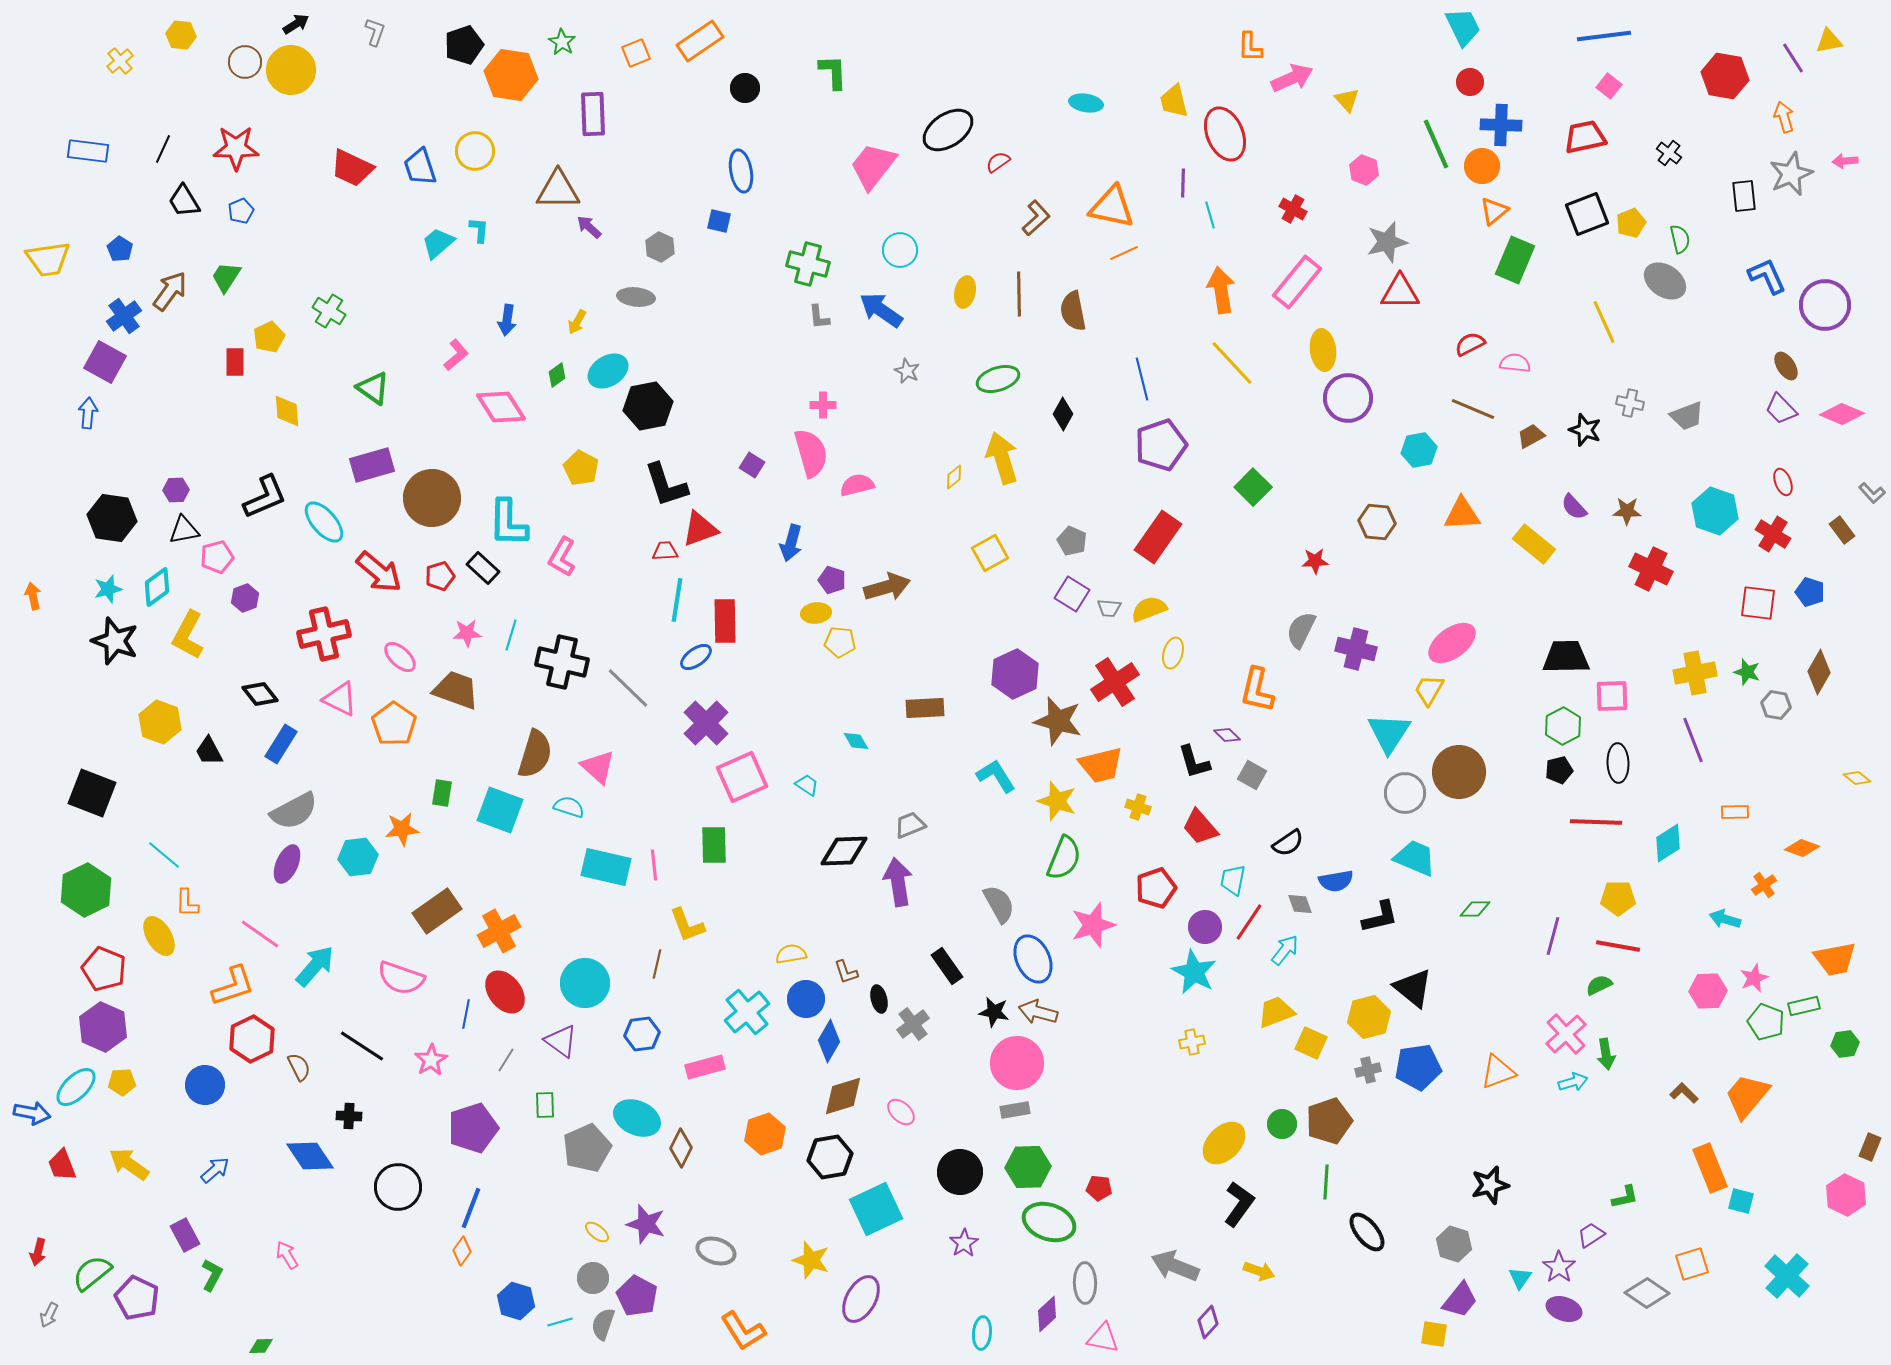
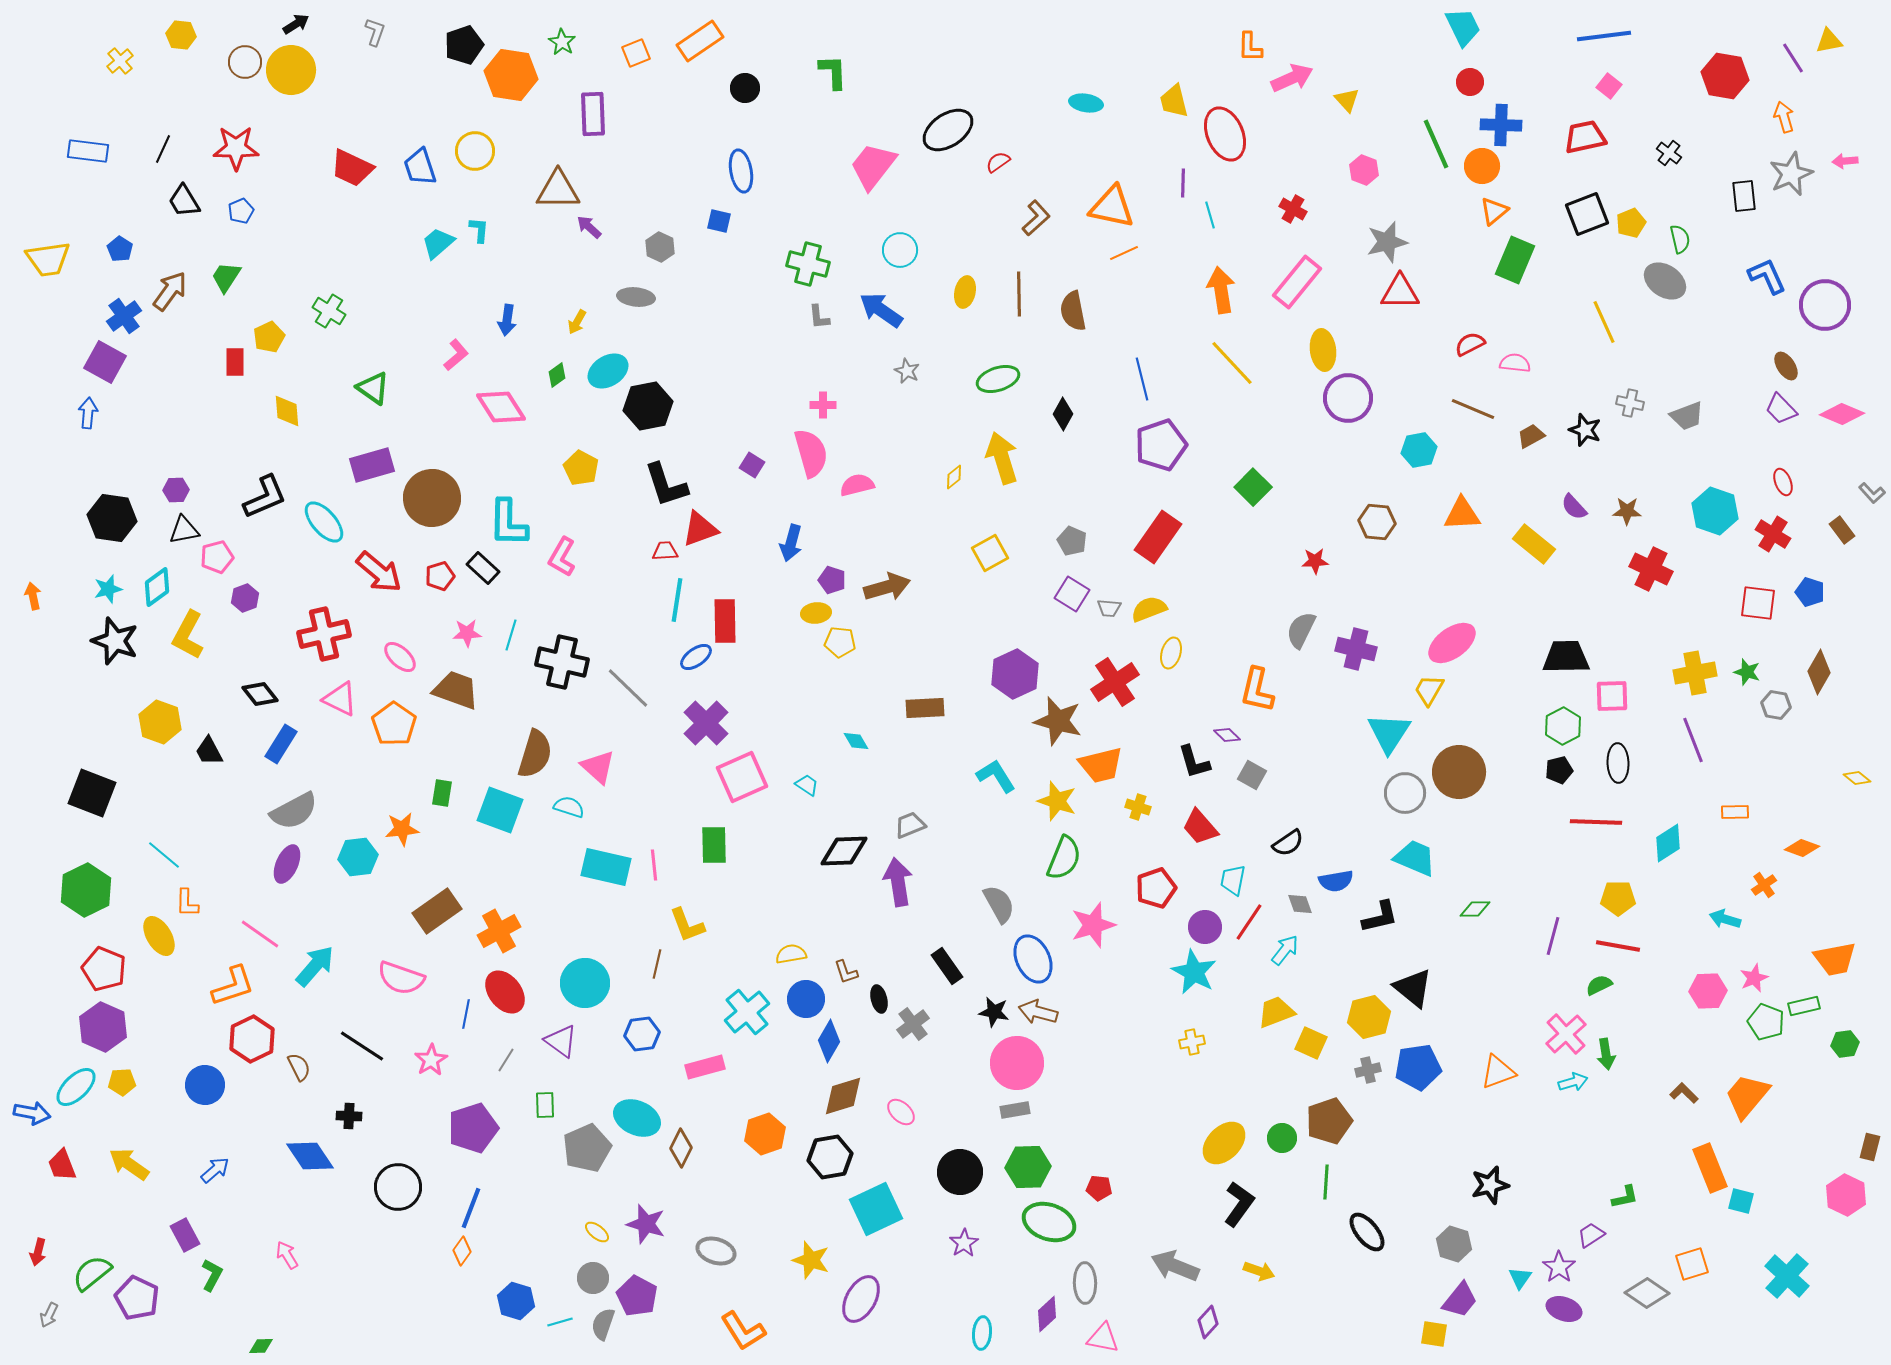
yellow ellipse at (1173, 653): moved 2 px left
green circle at (1282, 1124): moved 14 px down
brown rectangle at (1870, 1147): rotated 8 degrees counterclockwise
